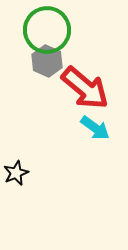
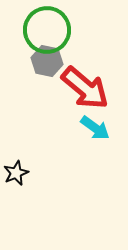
gray hexagon: rotated 12 degrees counterclockwise
